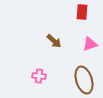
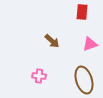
brown arrow: moved 2 px left
